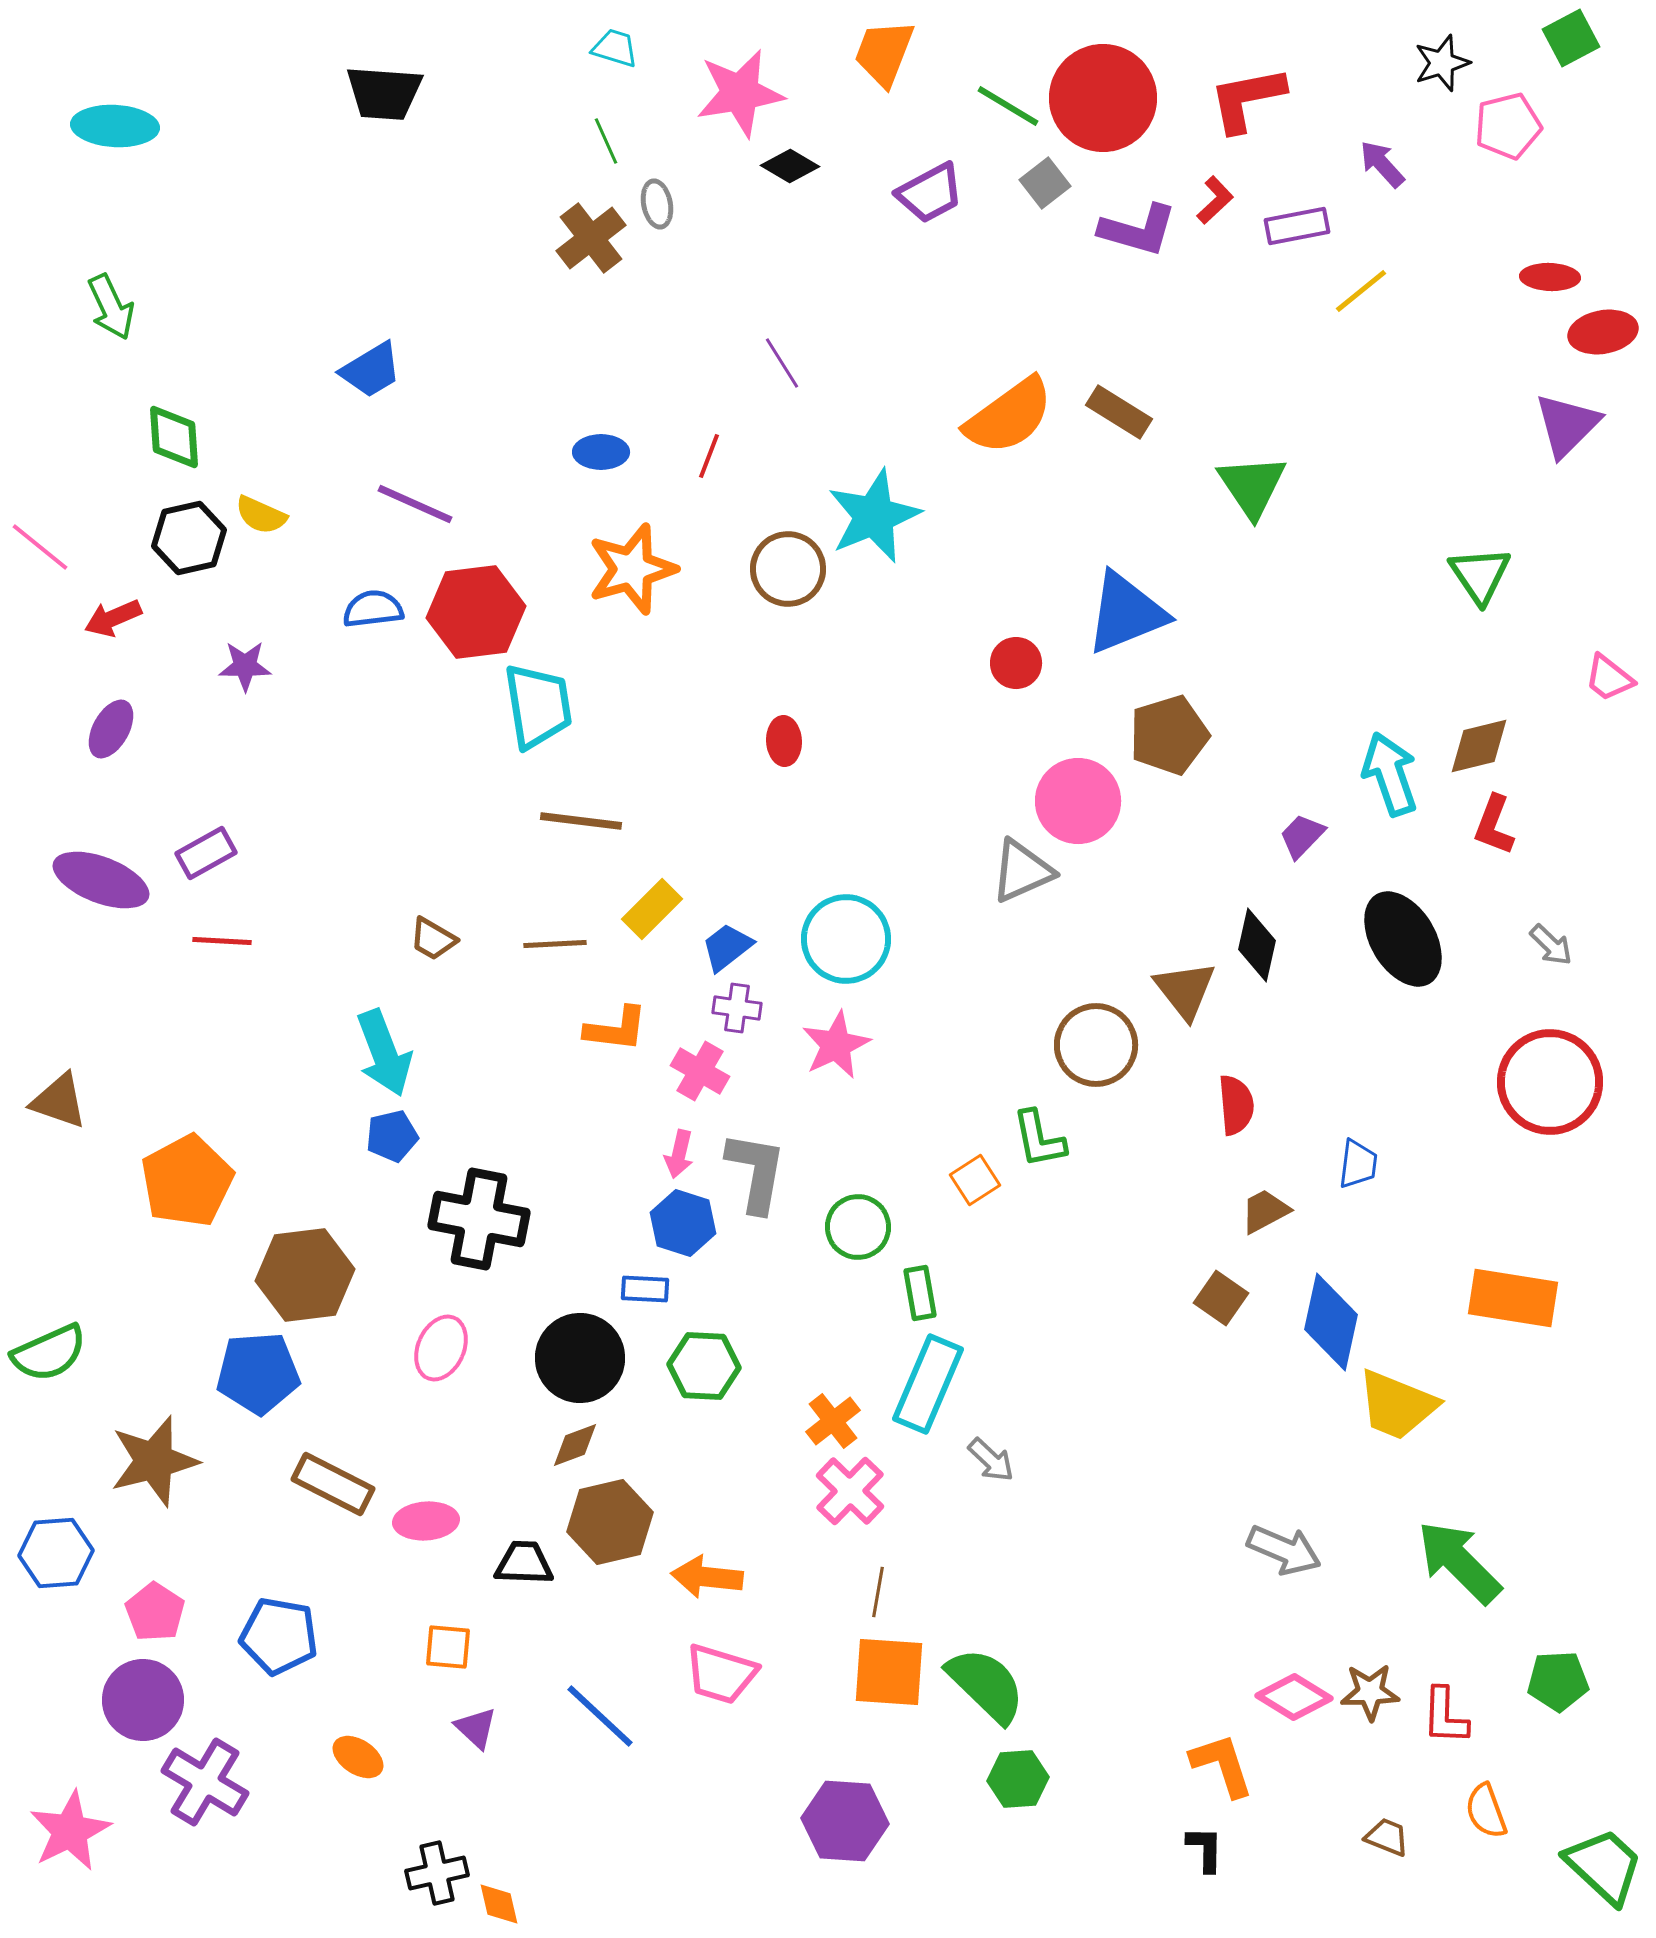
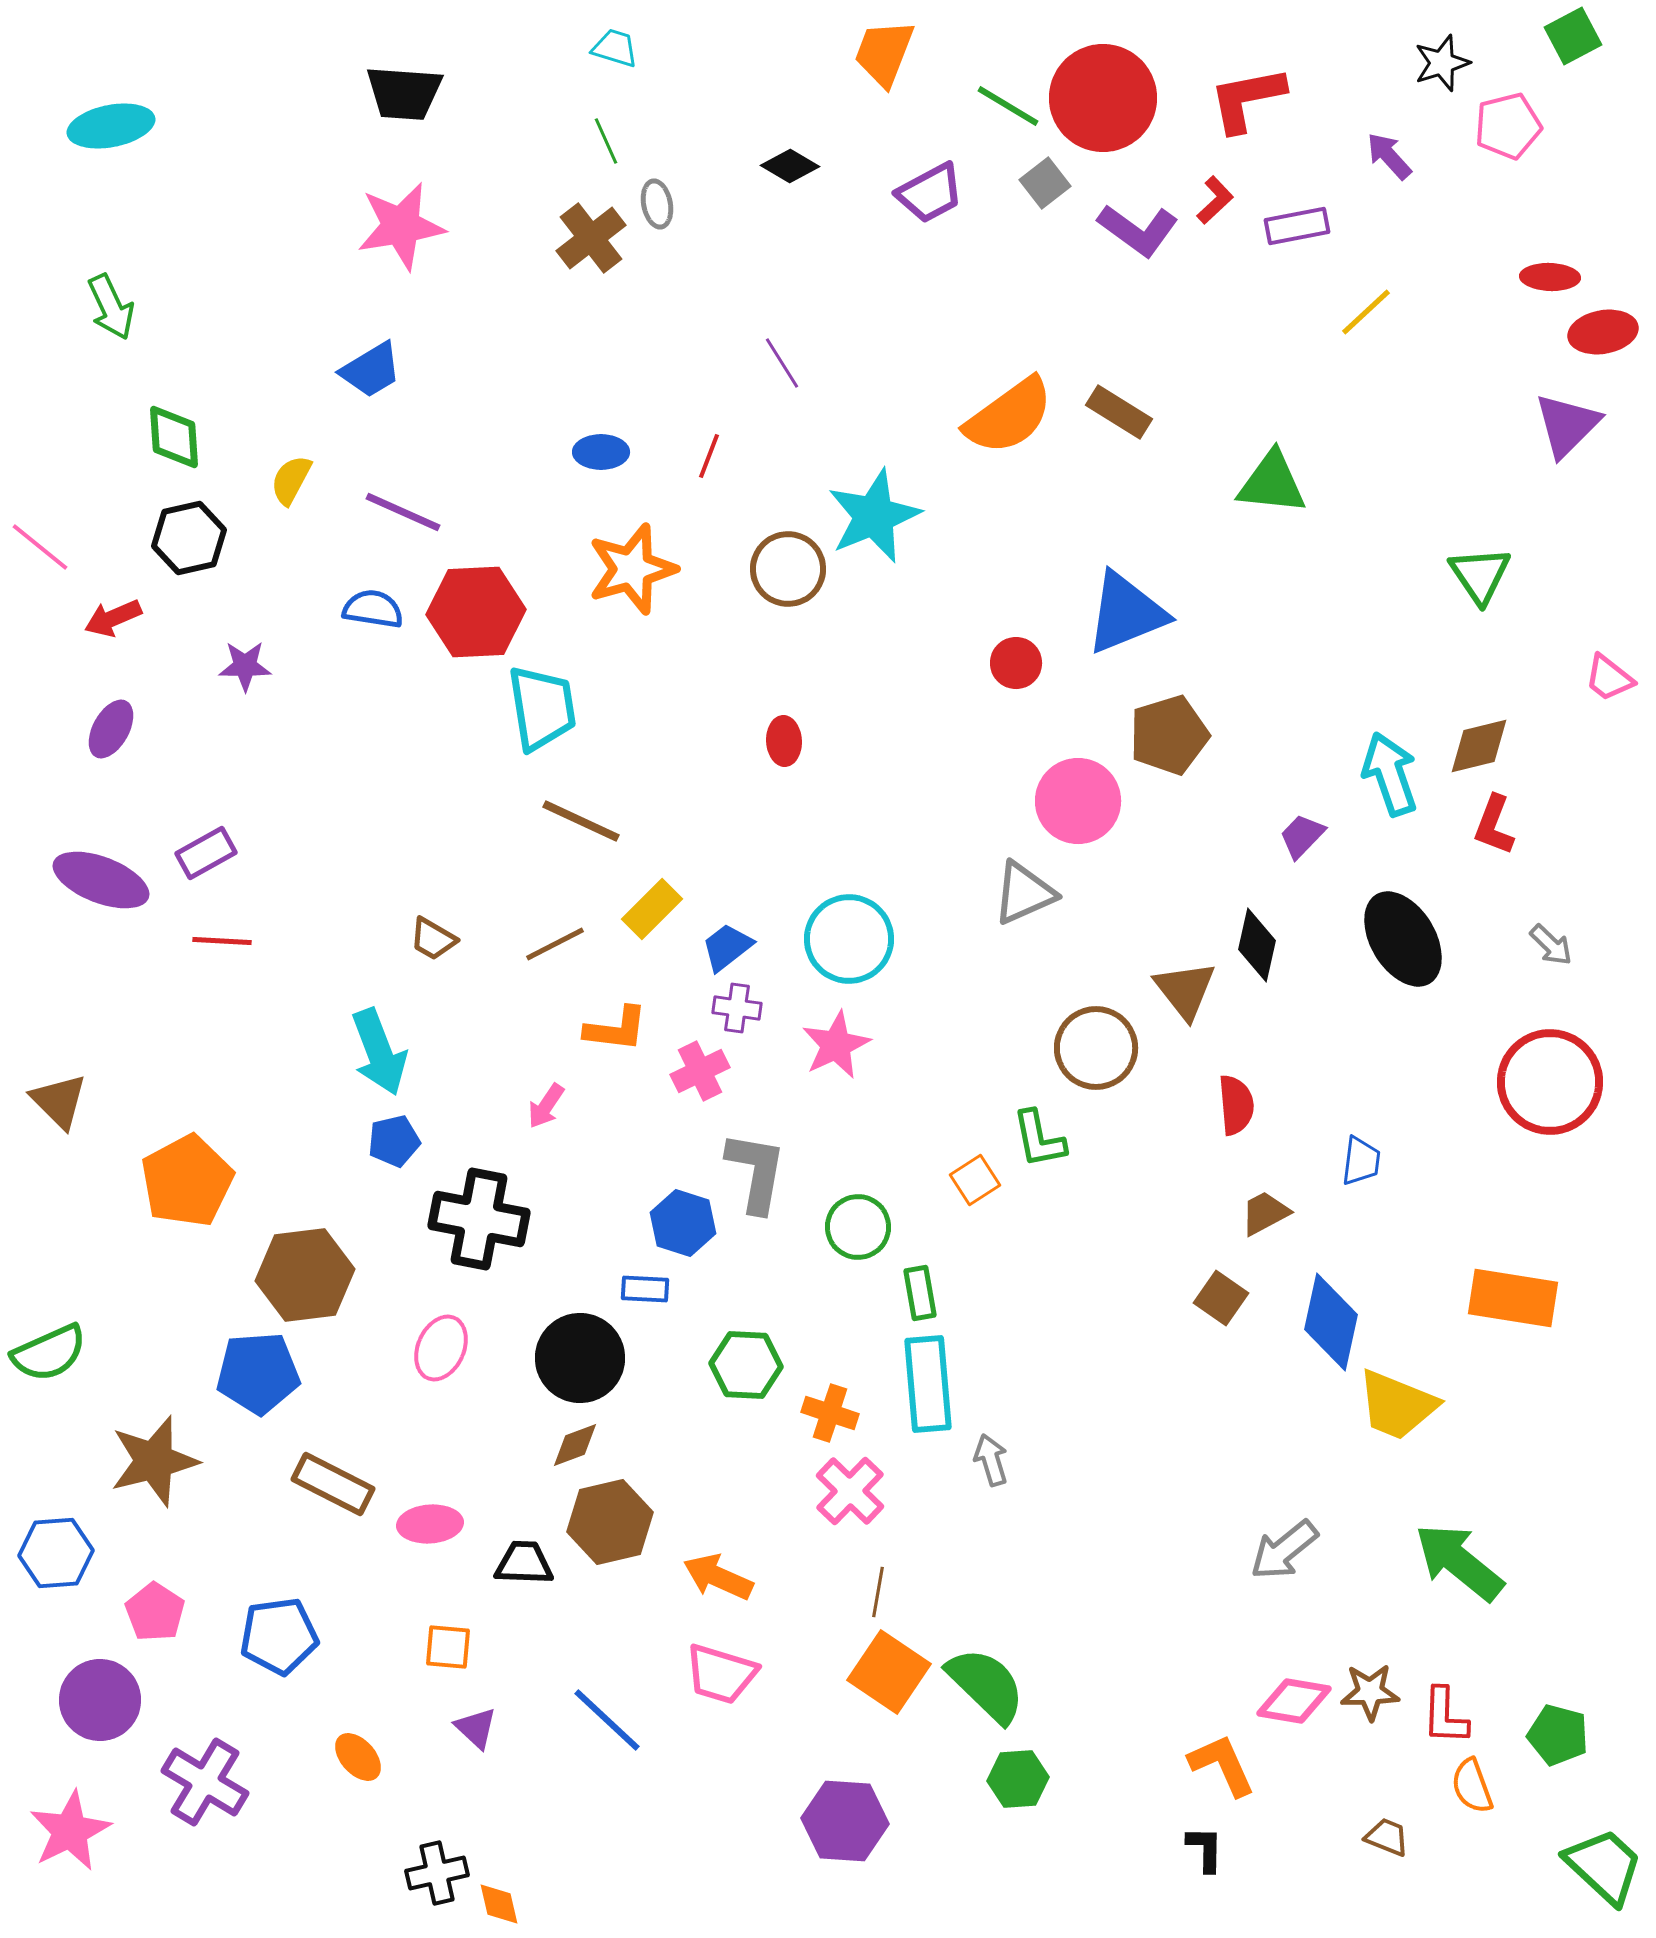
green square at (1571, 38): moved 2 px right, 2 px up
black trapezoid at (384, 93): moved 20 px right
pink star at (740, 93): moved 339 px left, 133 px down
cyan ellipse at (115, 126): moved 4 px left; rotated 14 degrees counterclockwise
purple arrow at (1382, 164): moved 7 px right, 8 px up
purple L-shape at (1138, 230): rotated 20 degrees clockwise
yellow line at (1361, 291): moved 5 px right, 21 px down; rotated 4 degrees counterclockwise
green triangle at (1252, 486): moved 20 px right, 3 px up; rotated 50 degrees counterclockwise
purple line at (415, 504): moved 12 px left, 8 px down
yellow semicircle at (261, 515): moved 30 px right, 35 px up; rotated 94 degrees clockwise
blue semicircle at (373, 609): rotated 16 degrees clockwise
red hexagon at (476, 612): rotated 4 degrees clockwise
cyan trapezoid at (538, 706): moved 4 px right, 2 px down
brown line at (581, 821): rotated 18 degrees clockwise
gray triangle at (1022, 871): moved 2 px right, 22 px down
cyan circle at (846, 939): moved 3 px right
brown line at (555, 944): rotated 24 degrees counterclockwise
brown circle at (1096, 1045): moved 3 px down
cyan arrow at (384, 1053): moved 5 px left, 1 px up
pink cross at (700, 1071): rotated 34 degrees clockwise
brown triangle at (59, 1101): rotated 26 degrees clockwise
blue pentagon at (392, 1136): moved 2 px right, 5 px down
pink arrow at (679, 1154): moved 133 px left, 48 px up; rotated 21 degrees clockwise
blue trapezoid at (1358, 1164): moved 3 px right, 3 px up
brown trapezoid at (1265, 1211): moved 2 px down
green hexagon at (704, 1366): moved 42 px right, 1 px up
cyan rectangle at (928, 1384): rotated 28 degrees counterclockwise
orange cross at (833, 1421): moved 3 px left, 8 px up; rotated 34 degrees counterclockwise
gray arrow at (991, 1460): rotated 150 degrees counterclockwise
pink ellipse at (426, 1521): moved 4 px right, 3 px down
gray arrow at (1284, 1550): rotated 118 degrees clockwise
green arrow at (1459, 1562): rotated 6 degrees counterclockwise
orange arrow at (707, 1577): moved 11 px right; rotated 18 degrees clockwise
blue pentagon at (279, 1636): rotated 18 degrees counterclockwise
orange square at (889, 1672): rotated 30 degrees clockwise
green pentagon at (1558, 1681): moved 54 px down; rotated 18 degrees clockwise
pink diamond at (1294, 1697): moved 4 px down; rotated 22 degrees counterclockwise
purple circle at (143, 1700): moved 43 px left
blue line at (600, 1716): moved 7 px right, 4 px down
orange ellipse at (358, 1757): rotated 15 degrees clockwise
orange L-shape at (1222, 1765): rotated 6 degrees counterclockwise
orange semicircle at (1486, 1811): moved 14 px left, 25 px up
